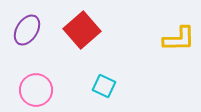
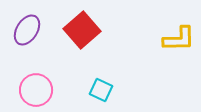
cyan square: moved 3 px left, 4 px down
